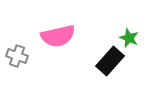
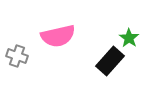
green star: rotated 12 degrees clockwise
